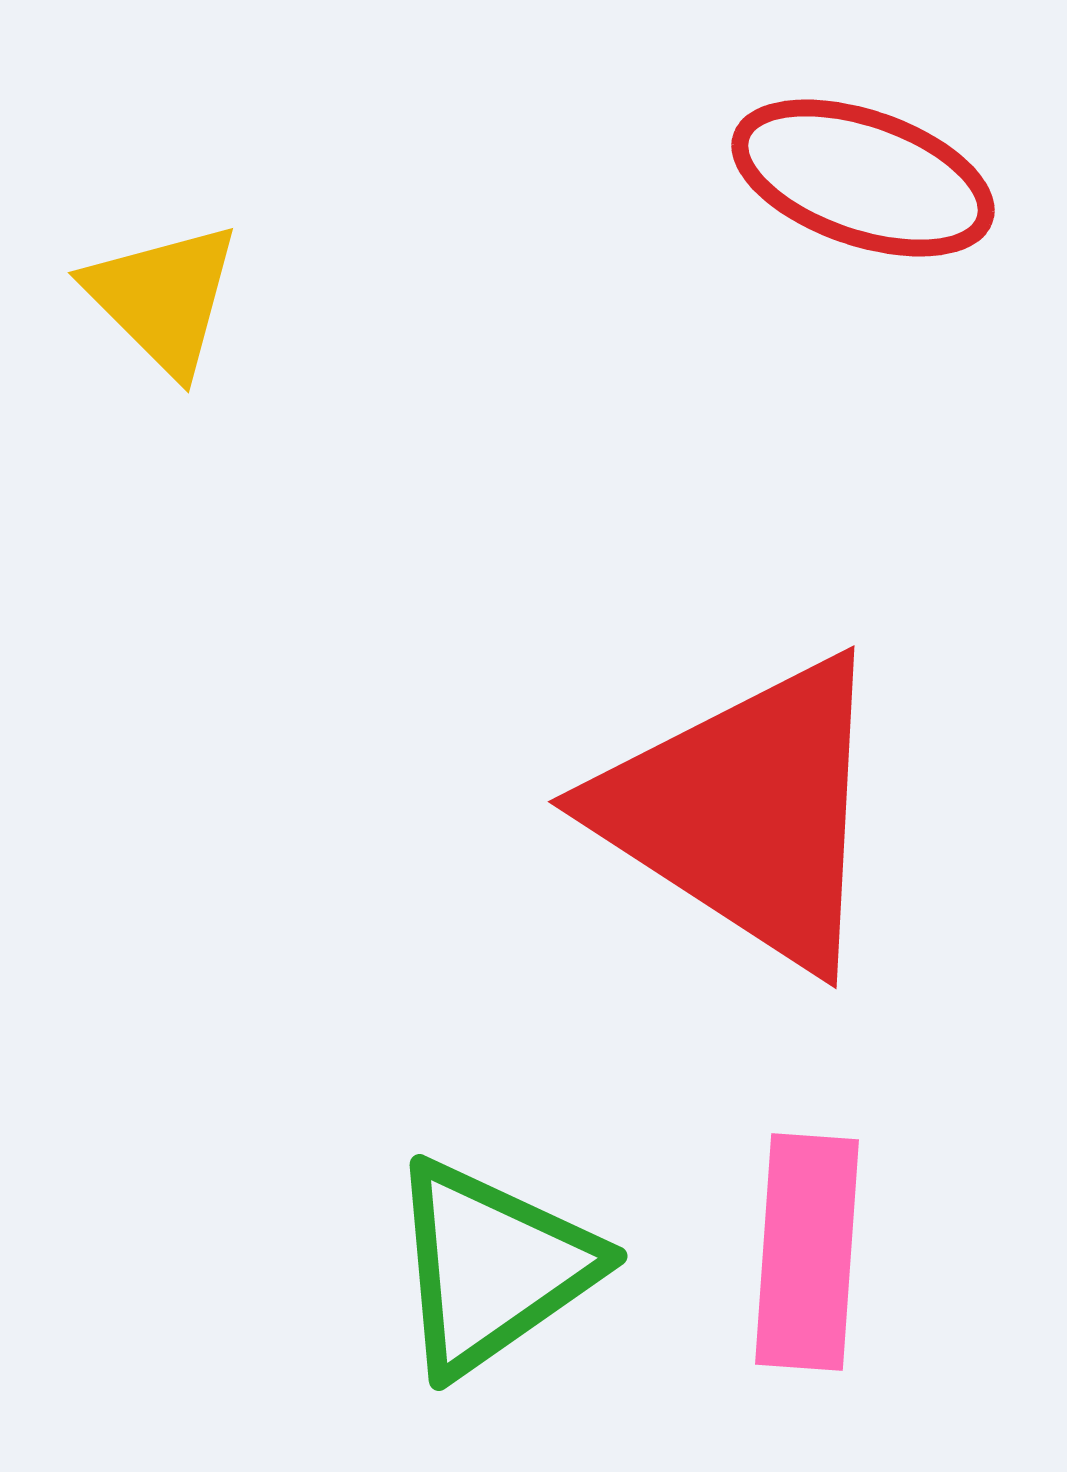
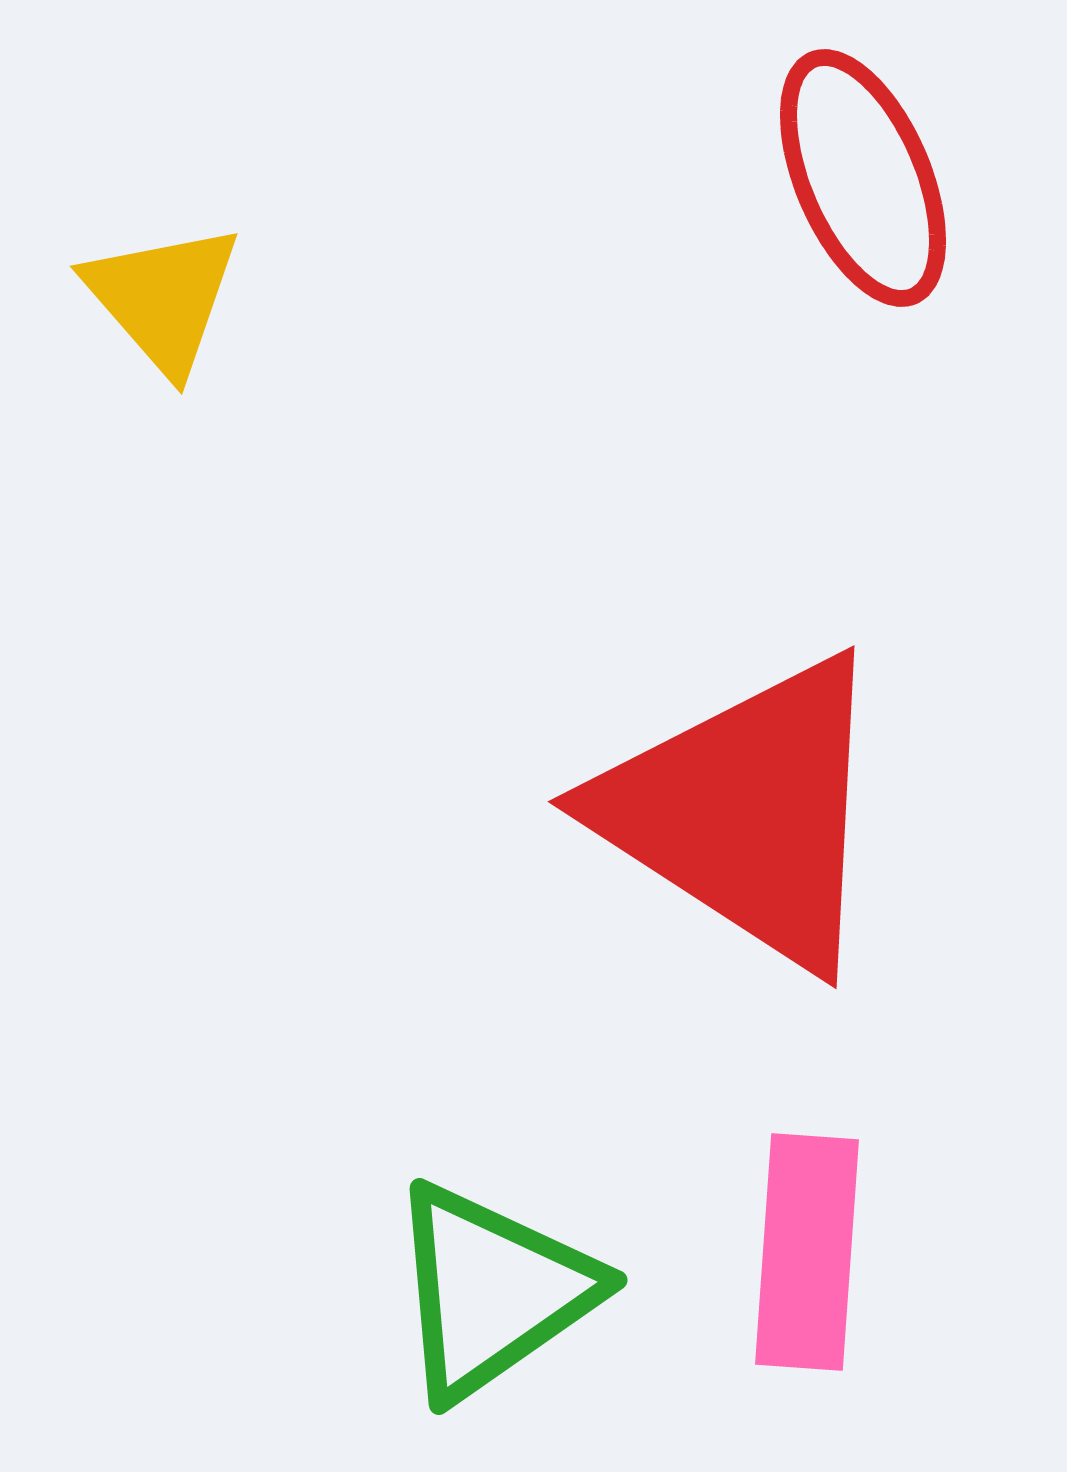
red ellipse: rotated 48 degrees clockwise
yellow triangle: rotated 4 degrees clockwise
green triangle: moved 24 px down
